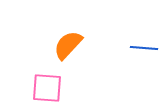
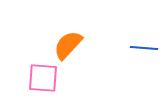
pink square: moved 4 px left, 10 px up
